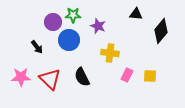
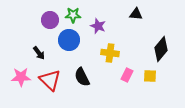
purple circle: moved 3 px left, 2 px up
black diamond: moved 18 px down
black arrow: moved 2 px right, 6 px down
red triangle: moved 1 px down
